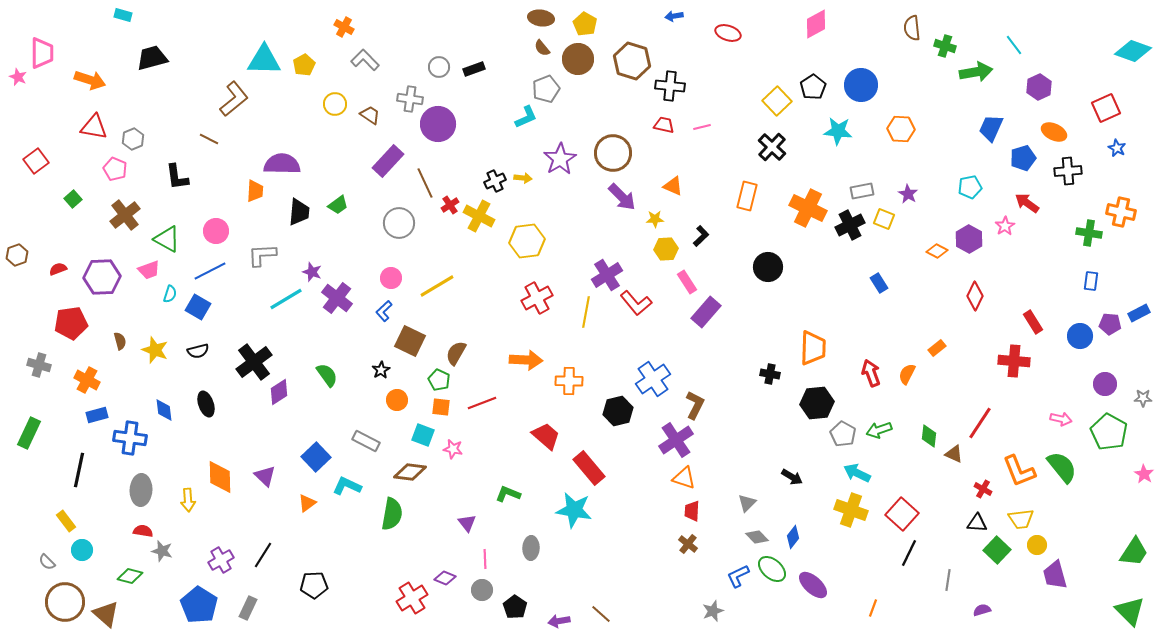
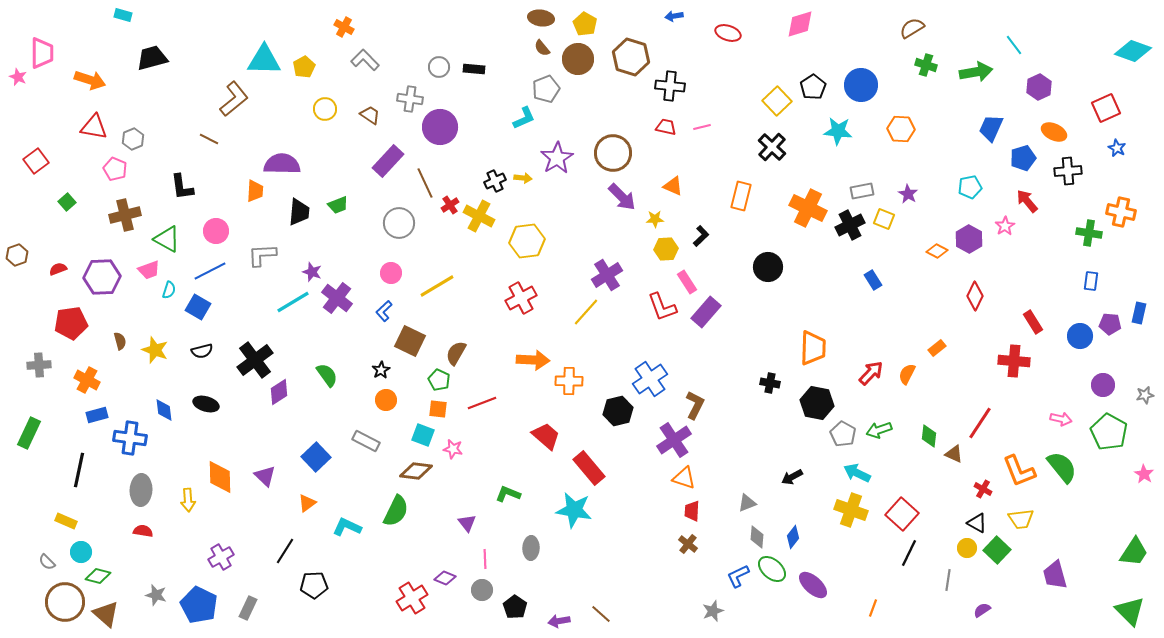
pink diamond at (816, 24): moved 16 px left; rotated 12 degrees clockwise
brown semicircle at (912, 28): rotated 65 degrees clockwise
green cross at (945, 46): moved 19 px left, 19 px down
brown hexagon at (632, 61): moved 1 px left, 4 px up
yellow pentagon at (304, 65): moved 2 px down
black rectangle at (474, 69): rotated 25 degrees clockwise
yellow circle at (335, 104): moved 10 px left, 5 px down
cyan L-shape at (526, 117): moved 2 px left, 1 px down
purple circle at (438, 124): moved 2 px right, 3 px down
red trapezoid at (664, 125): moved 2 px right, 2 px down
purple star at (560, 159): moved 3 px left, 1 px up
black L-shape at (177, 177): moved 5 px right, 10 px down
orange rectangle at (747, 196): moved 6 px left
green square at (73, 199): moved 6 px left, 3 px down
red arrow at (1027, 203): moved 2 px up; rotated 15 degrees clockwise
green trapezoid at (338, 205): rotated 15 degrees clockwise
brown cross at (125, 215): rotated 24 degrees clockwise
pink circle at (391, 278): moved 5 px up
blue rectangle at (879, 283): moved 6 px left, 3 px up
cyan semicircle at (170, 294): moved 1 px left, 4 px up
red cross at (537, 298): moved 16 px left
cyan line at (286, 299): moved 7 px right, 3 px down
red L-shape at (636, 303): moved 26 px right, 4 px down; rotated 20 degrees clockwise
yellow line at (586, 312): rotated 32 degrees clockwise
blue rectangle at (1139, 313): rotated 50 degrees counterclockwise
black semicircle at (198, 351): moved 4 px right
orange arrow at (526, 360): moved 7 px right
black cross at (254, 362): moved 1 px right, 2 px up
gray cross at (39, 365): rotated 20 degrees counterclockwise
red arrow at (871, 373): rotated 64 degrees clockwise
black cross at (770, 374): moved 9 px down
blue cross at (653, 379): moved 3 px left
purple circle at (1105, 384): moved 2 px left, 1 px down
gray star at (1143, 398): moved 2 px right, 3 px up; rotated 12 degrees counterclockwise
orange circle at (397, 400): moved 11 px left
black hexagon at (817, 403): rotated 16 degrees clockwise
black ellipse at (206, 404): rotated 55 degrees counterclockwise
orange square at (441, 407): moved 3 px left, 2 px down
purple cross at (676, 440): moved 2 px left
brown diamond at (410, 472): moved 6 px right, 1 px up
black arrow at (792, 477): rotated 120 degrees clockwise
cyan L-shape at (347, 486): moved 41 px down
gray triangle at (747, 503): rotated 24 degrees clockwise
green semicircle at (392, 514): moved 4 px right, 3 px up; rotated 16 degrees clockwise
yellow rectangle at (66, 521): rotated 30 degrees counterclockwise
black triangle at (977, 523): rotated 25 degrees clockwise
gray diamond at (757, 537): rotated 50 degrees clockwise
yellow circle at (1037, 545): moved 70 px left, 3 px down
cyan circle at (82, 550): moved 1 px left, 2 px down
gray star at (162, 551): moved 6 px left, 44 px down
black line at (263, 555): moved 22 px right, 4 px up
purple cross at (221, 560): moved 3 px up
green diamond at (130, 576): moved 32 px left
blue pentagon at (199, 605): rotated 6 degrees counterclockwise
purple semicircle at (982, 610): rotated 18 degrees counterclockwise
